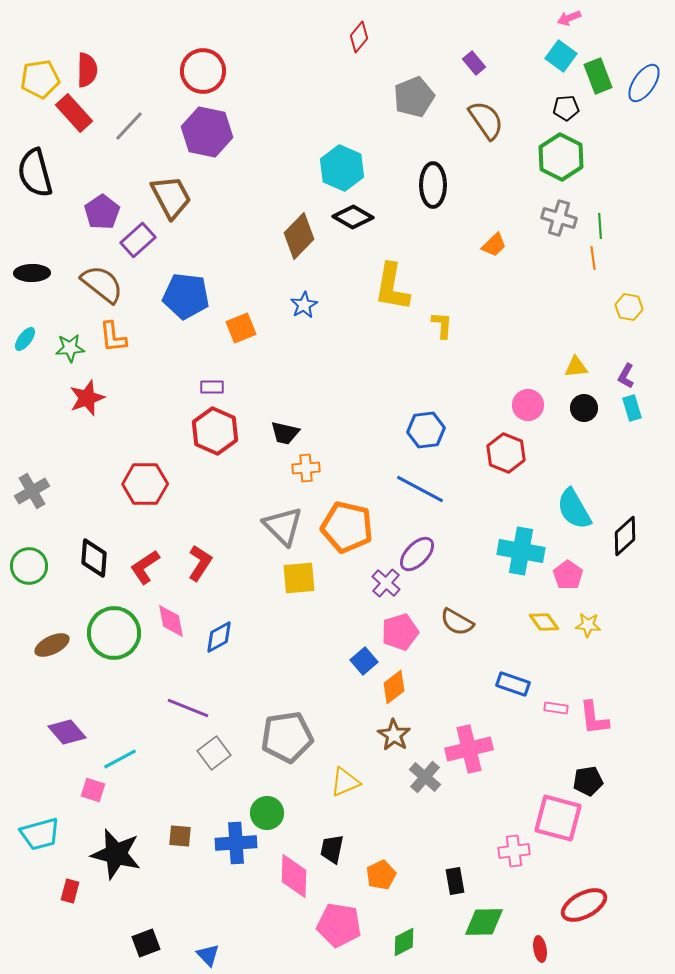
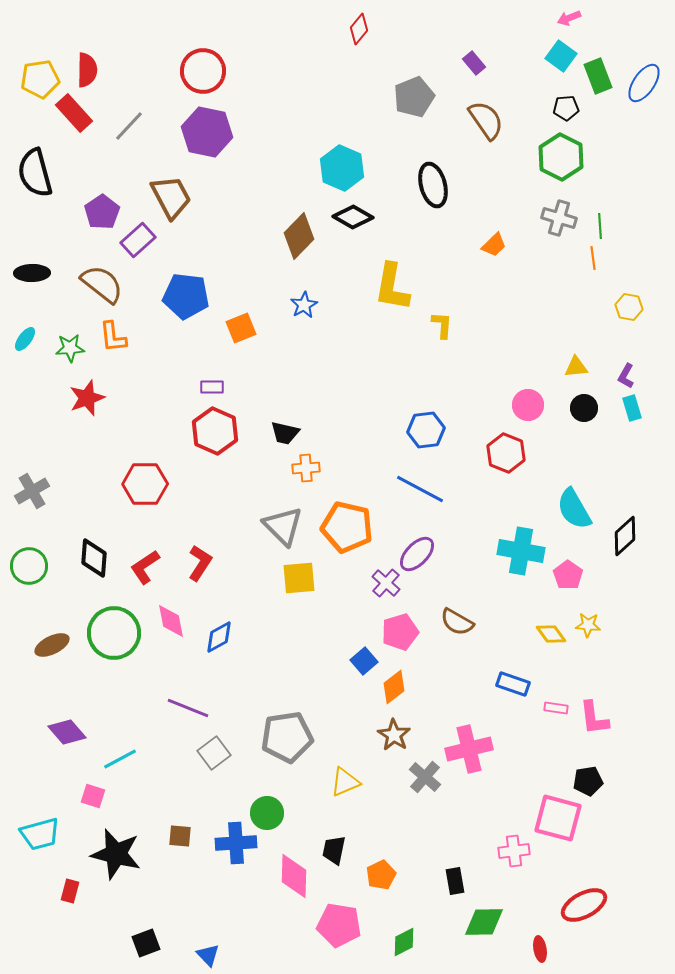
red diamond at (359, 37): moved 8 px up
black ellipse at (433, 185): rotated 15 degrees counterclockwise
yellow diamond at (544, 622): moved 7 px right, 12 px down
pink square at (93, 790): moved 6 px down
black trapezoid at (332, 849): moved 2 px right, 1 px down
